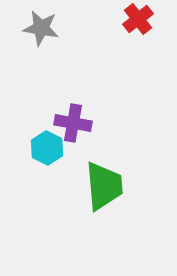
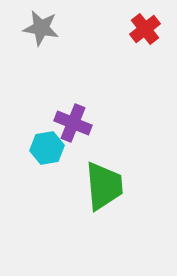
red cross: moved 7 px right, 10 px down
purple cross: rotated 12 degrees clockwise
cyan hexagon: rotated 24 degrees clockwise
